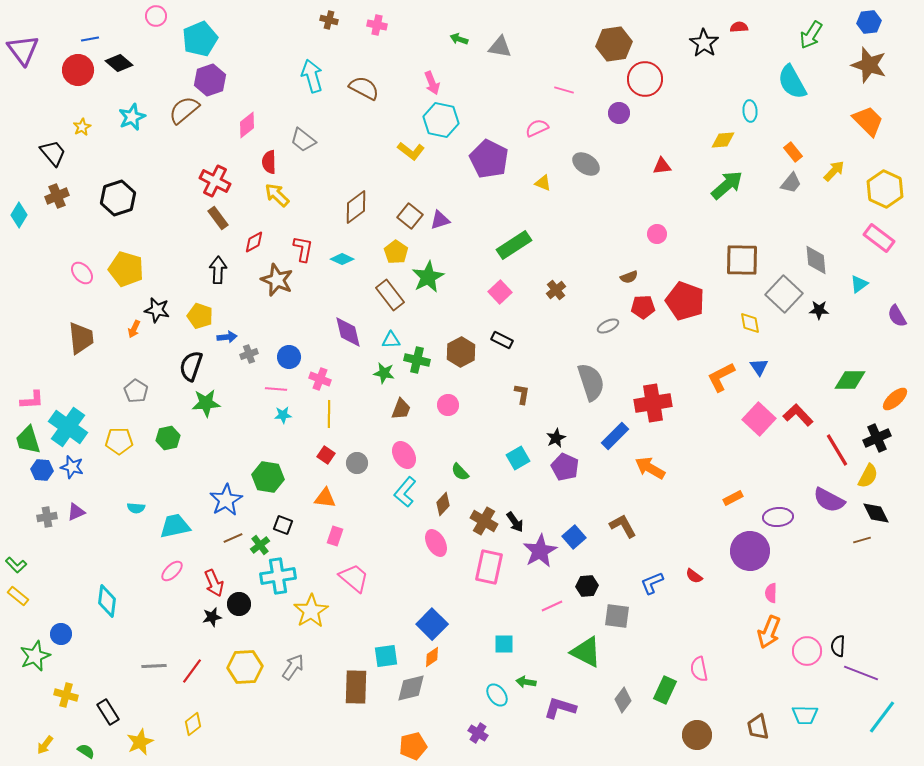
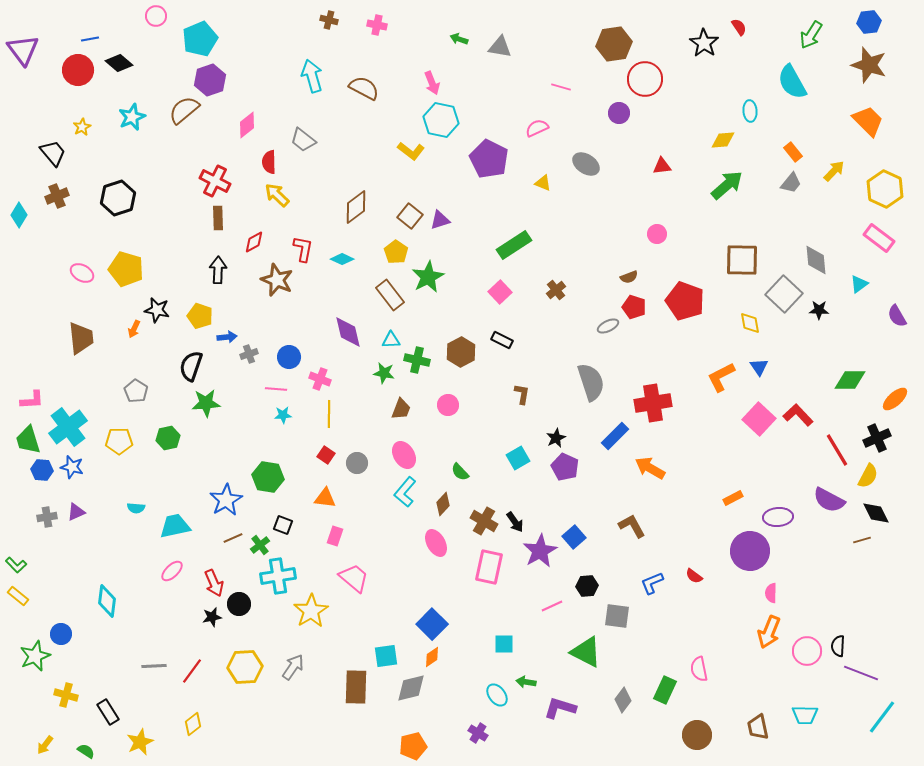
red semicircle at (739, 27): rotated 60 degrees clockwise
pink line at (564, 90): moved 3 px left, 3 px up
brown rectangle at (218, 218): rotated 35 degrees clockwise
pink ellipse at (82, 273): rotated 20 degrees counterclockwise
red pentagon at (643, 307): moved 9 px left; rotated 20 degrees clockwise
cyan cross at (68, 427): rotated 18 degrees clockwise
brown L-shape at (623, 526): moved 9 px right
